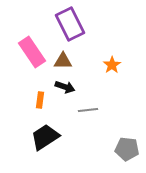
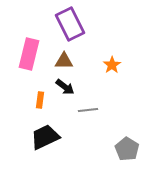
pink rectangle: moved 3 px left, 2 px down; rotated 48 degrees clockwise
brown triangle: moved 1 px right
black arrow: rotated 18 degrees clockwise
black trapezoid: rotated 8 degrees clockwise
gray pentagon: rotated 25 degrees clockwise
